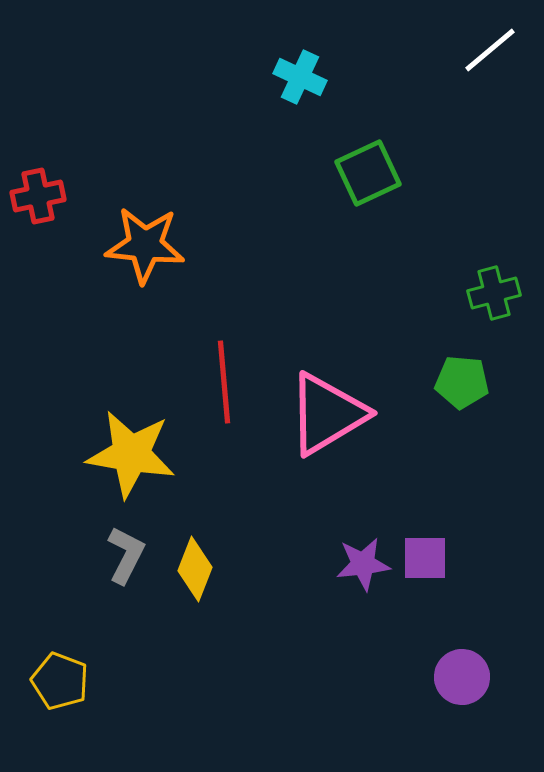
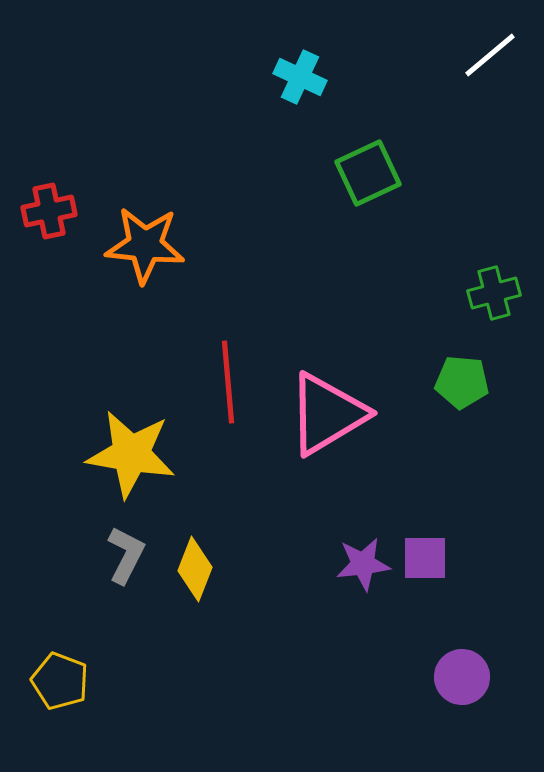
white line: moved 5 px down
red cross: moved 11 px right, 15 px down
red line: moved 4 px right
